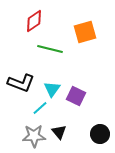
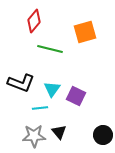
red diamond: rotated 15 degrees counterclockwise
cyan line: rotated 35 degrees clockwise
black circle: moved 3 px right, 1 px down
